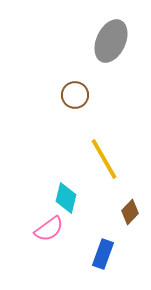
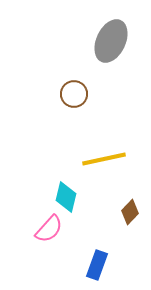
brown circle: moved 1 px left, 1 px up
yellow line: rotated 72 degrees counterclockwise
cyan diamond: moved 1 px up
pink semicircle: rotated 12 degrees counterclockwise
blue rectangle: moved 6 px left, 11 px down
